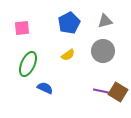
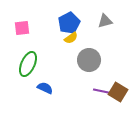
gray circle: moved 14 px left, 9 px down
yellow semicircle: moved 3 px right, 17 px up
